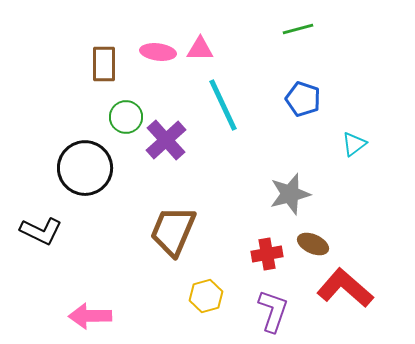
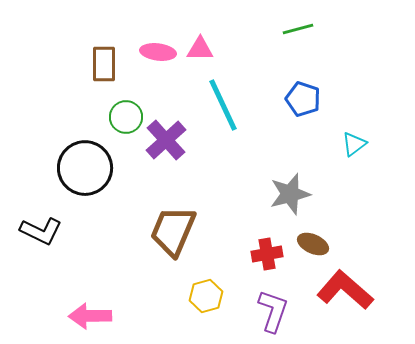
red L-shape: moved 2 px down
